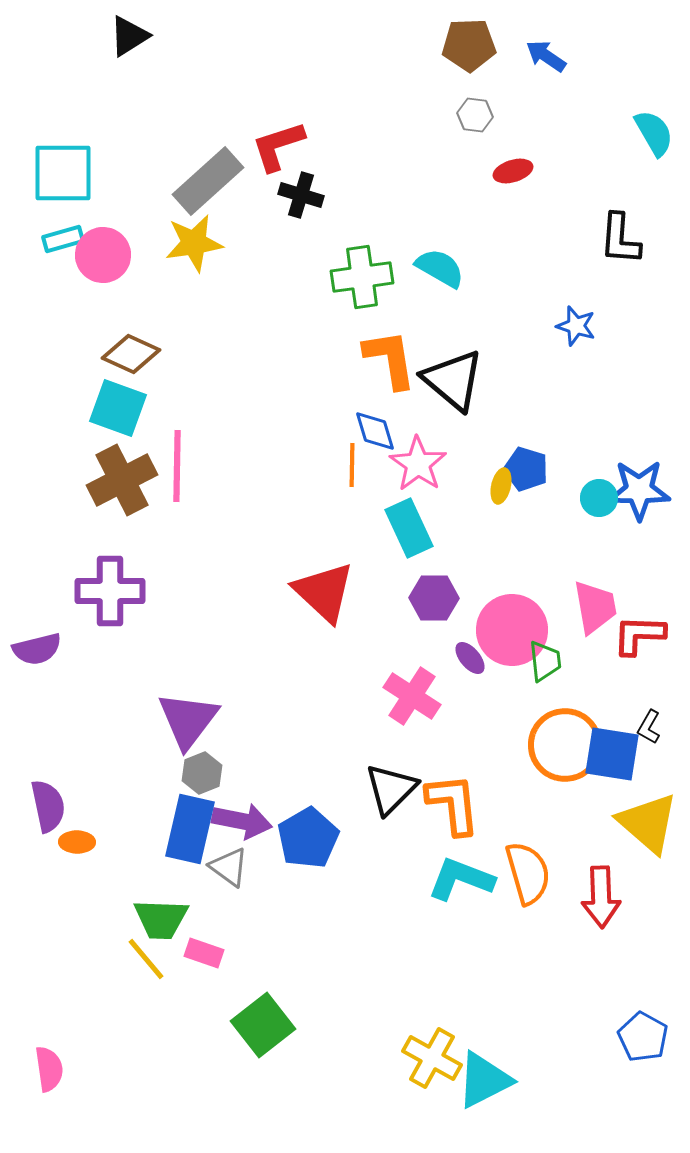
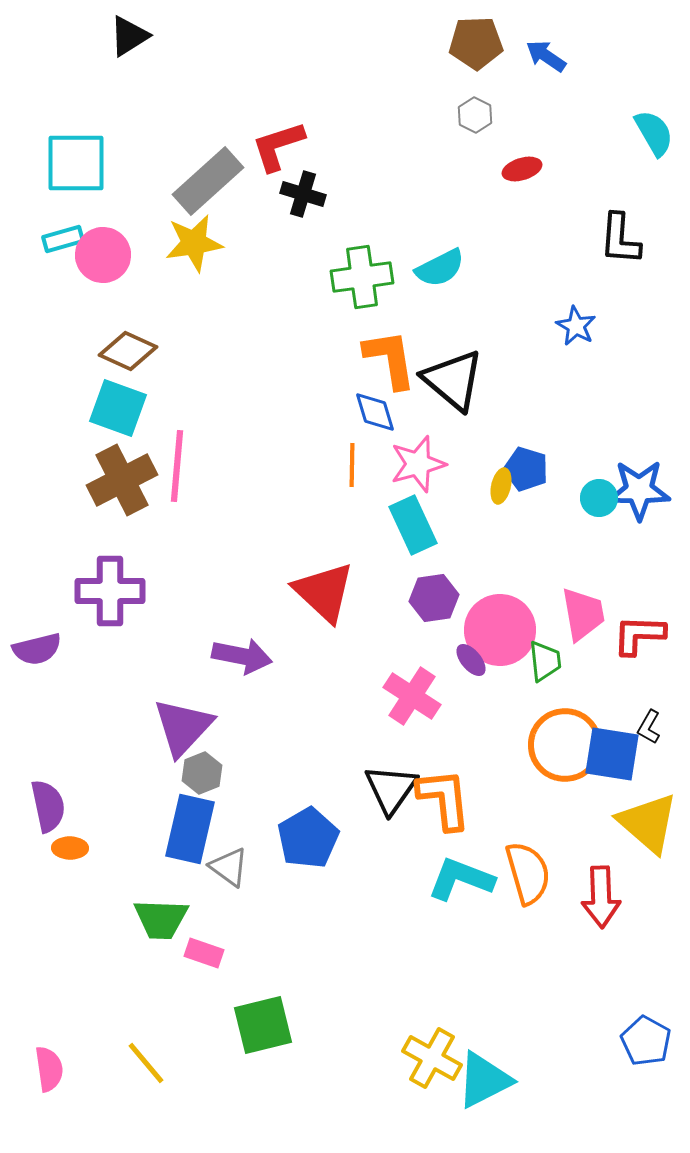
brown pentagon at (469, 45): moved 7 px right, 2 px up
gray hexagon at (475, 115): rotated 20 degrees clockwise
red ellipse at (513, 171): moved 9 px right, 2 px up
cyan square at (63, 173): moved 13 px right, 10 px up
black cross at (301, 195): moved 2 px right, 1 px up
cyan semicircle at (440, 268): rotated 123 degrees clockwise
blue star at (576, 326): rotated 12 degrees clockwise
brown diamond at (131, 354): moved 3 px left, 3 px up
blue diamond at (375, 431): moved 19 px up
pink star at (418, 464): rotated 22 degrees clockwise
pink line at (177, 466): rotated 4 degrees clockwise
cyan rectangle at (409, 528): moved 4 px right, 3 px up
purple hexagon at (434, 598): rotated 9 degrees counterclockwise
pink trapezoid at (595, 607): moved 12 px left, 7 px down
pink circle at (512, 630): moved 12 px left
purple ellipse at (470, 658): moved 1 px right, 2 px down
purple triangle at (188, 720): moved 5 px left, 7 px down; rotated 6 degrees clockwise
black triangle at (391, 789): rotated 10 degrees counterclockwise
orange L-shape at (453, 804): moved 9 px left, 5 px up
purple arrow at (242, 821): moved 165 px up
orange ellipse at (77, 842): moved 7 px left, 6 px down
yellow line at (146, 959): moved 104 px down
green square at (263, 1025): rotated 24 degrees clockwise
blue pentagon at (643, 1037): moved 3 px right, 4 px down
